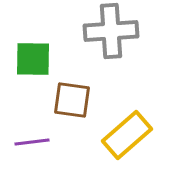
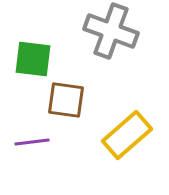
gray cross: rotated 24 degrees clockwise
green square: rotated 6 degrees clockwise
brown square: moved 6 px left
